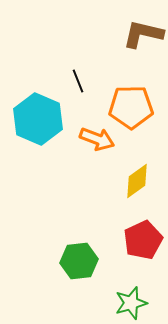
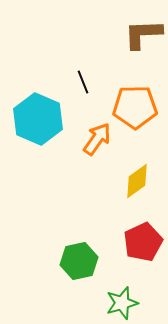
brown L-shape: rotated 15 degrees counterclockwise
black line: moved 5 px right, 1 px down
orange pentagon: moved 4 px right
orange arrow: rotated 76 degrees counterclockwise
red pentagon: moved 2 px down
green hexagon: rotated 6 degrees counterclockwise
green star: moved 9 px left
